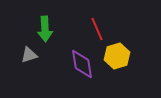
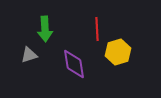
red line: rotated 20 degrees clockwise
yellow hexagon: moved 1 px right, 4 px up
purple diamond: moved 8 px left
